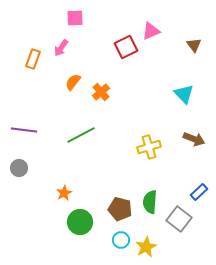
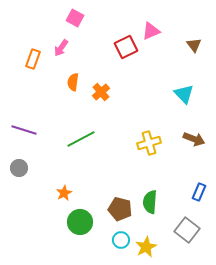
pink square: rotated 30 degrees clockwise
orange semicircle: rotated 30 degrees counterclockwise
purple line: rotated 10 degrees clockwise
green line: moved 4 px down
yellow cross: moved 4 px up
blue rectangle: rotated 24 degrees counterclockwise
gray square: moved 8 px right, 11 px down
